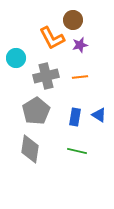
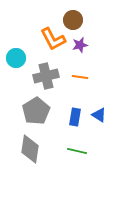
orange L-shape: moved 1 px right, 1 px down
orange line: rotated 14 degrees clockwise
